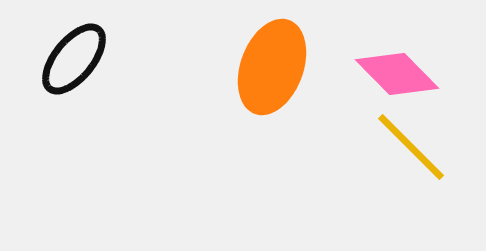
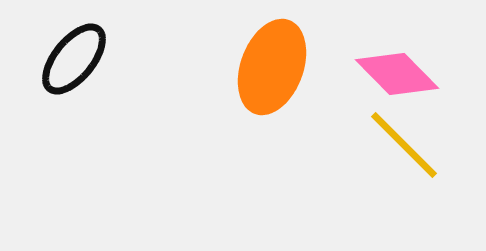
yellow line: moved 7 px left, 2 px up
